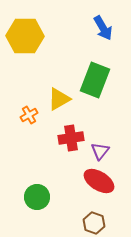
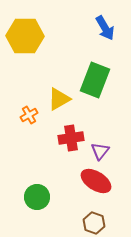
blue arrow: moved 2 px right
red ellipse: moved 3 px left
